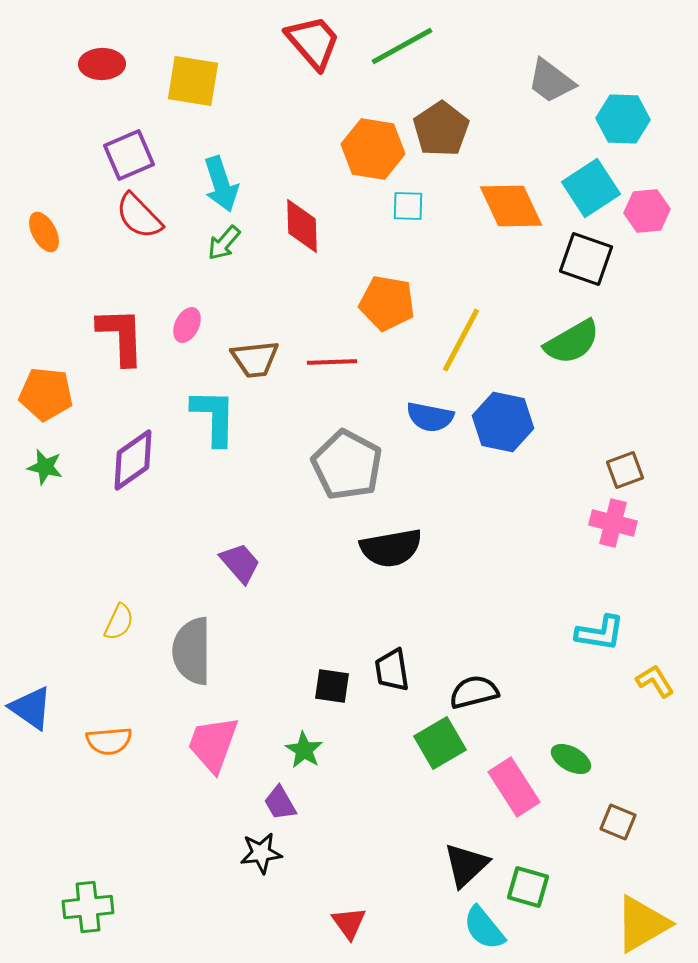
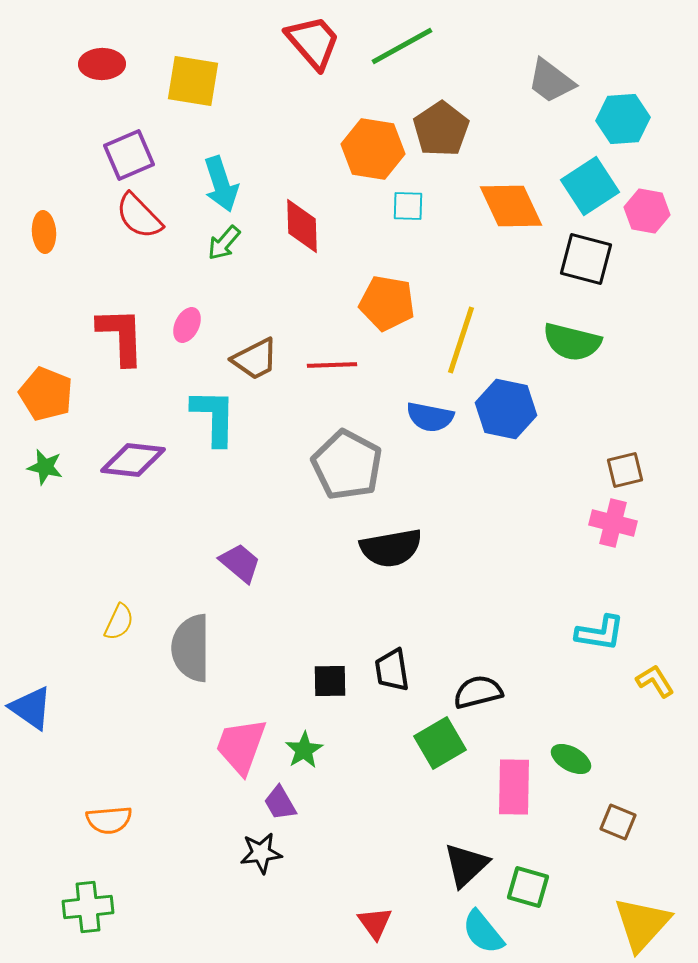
cyan hexagon at (623, 119): rotated 6 degrees counterclockwise
cyan square at (591, 188): moved 1 px left, 2 px up
pink hexagon at (647, 211): rotated 15 degrees clockwise
orange ellipse at (44, 232): rotated 24 degrees clockwise
black square at (586, 259): rotated 4 degrees counterclockwise
yellow line at (461, 340): rotated 10 degrees counterclockwise
green semicircle at (572, 342): rotated 44 degrees clockwise
brown trapezoid at (255, 359): rotated 21 degrees counterclockwise
red line at (332, 362): moved 3 px down
orange pentagon at (46, 394): rotated 16 degrees clockwise
blue hexagon at (503, 422): moved 3 px right, 13 px up
purple diamond at (133, 460): rotated 42 degrees clockwise
brown square at (625, 470): rotated 6 degrees clockwise
purple trapezoid at (240, 563): rotated 9 degrees counterclockwise
gray semicircle at (192, 651): moved 1 px left, 3 px up
black square at (332, 686): moved 2 px left, 5 px up; rotated 9 degrees counterclockwise
black semicircle at (474, 692): moved 4 px right
orange semicircle at (109, 741): moved 79 px down
pink trapezoid at (213, 744): moved 28 px right, 2 px down
green star at (304, 750): rotated 9 degrees clockwise
pink rectangle at (514, 787): rotated 34 degrees clockwise
red triangle at (349, 923): moved 26 px right
yellow triangle at (642, 924): rotated 18 degrees counterclockwise
cyan semicircle at (484, 928): moved 1 px left, 4 px down
